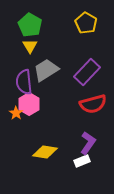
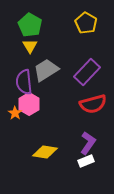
orange star: moved 1 px left
white rectangle: moved 4 px right
